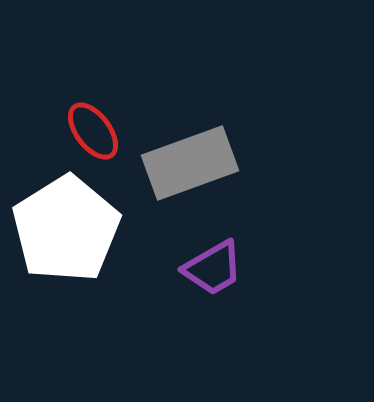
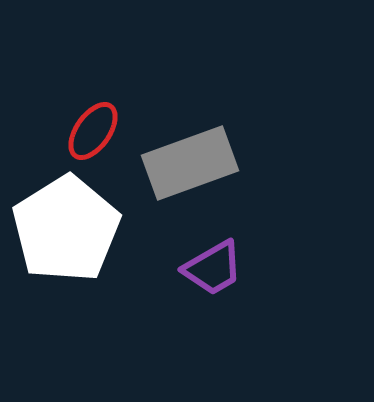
red ellipse: rotated 72 degrees clockwise
